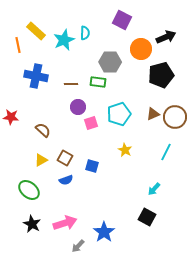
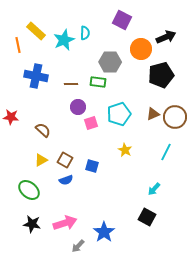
brown square: moved 2 px down
black star: rotated 18 degrees counterclockwise
